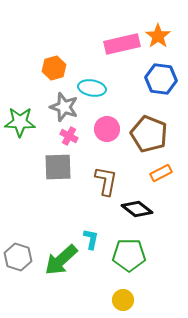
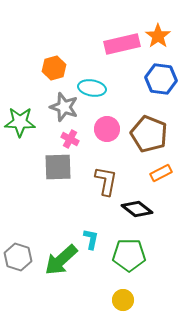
pink cross: moved 1 px right, 3 px down
